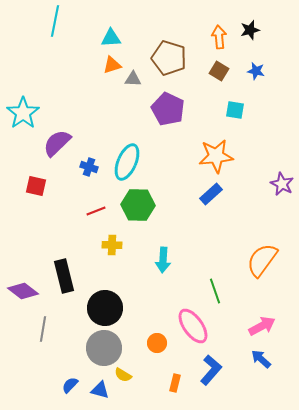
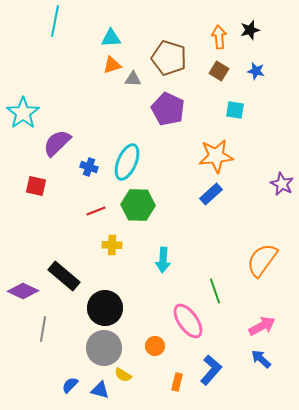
black rectangle: rotated 36 degrees counterclockwise
purple diamond: rotated 12 degrees counterclockwise
pink ellipse: moved 5 px left, 5 px up
orange circle: moved 2 px left, 3 px down
orange rectangle: moved 2 px right, 1 px up
